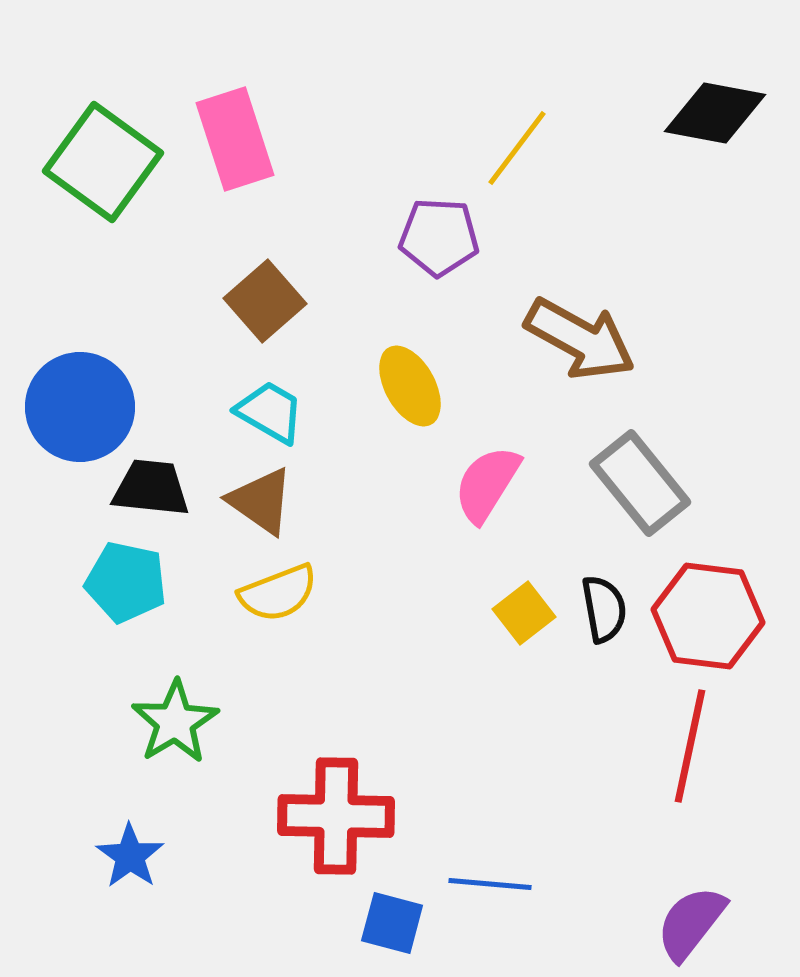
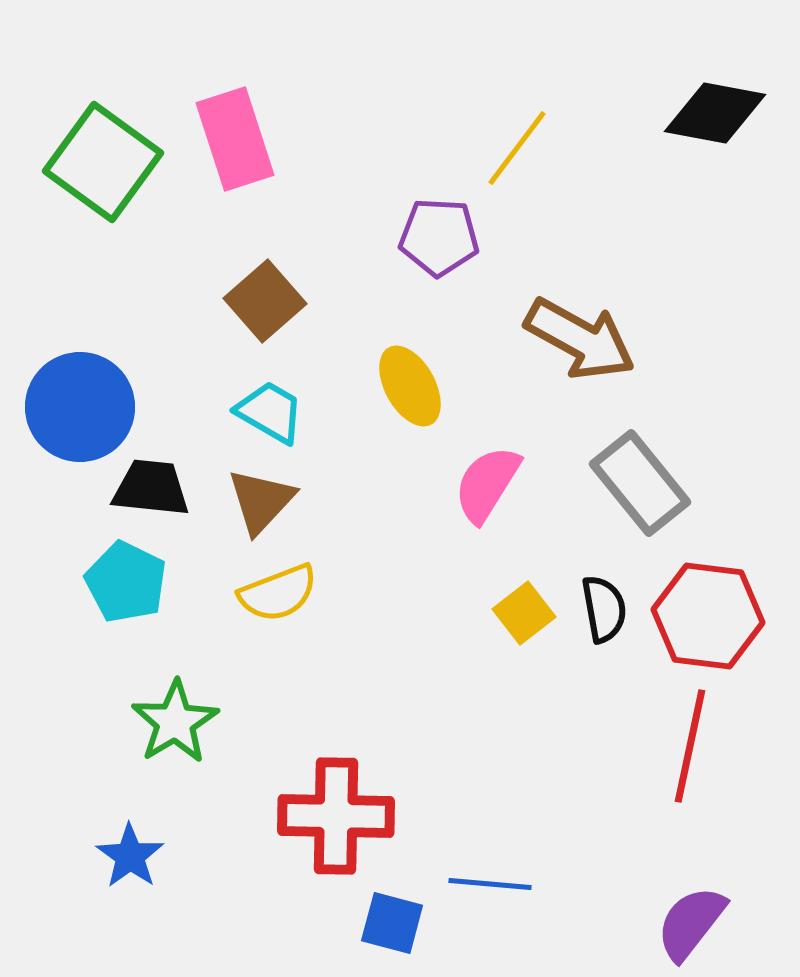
brown triangle: rotated 38 degrees clockwise
cyan pentagon: rotated 14 degrees clockwise
